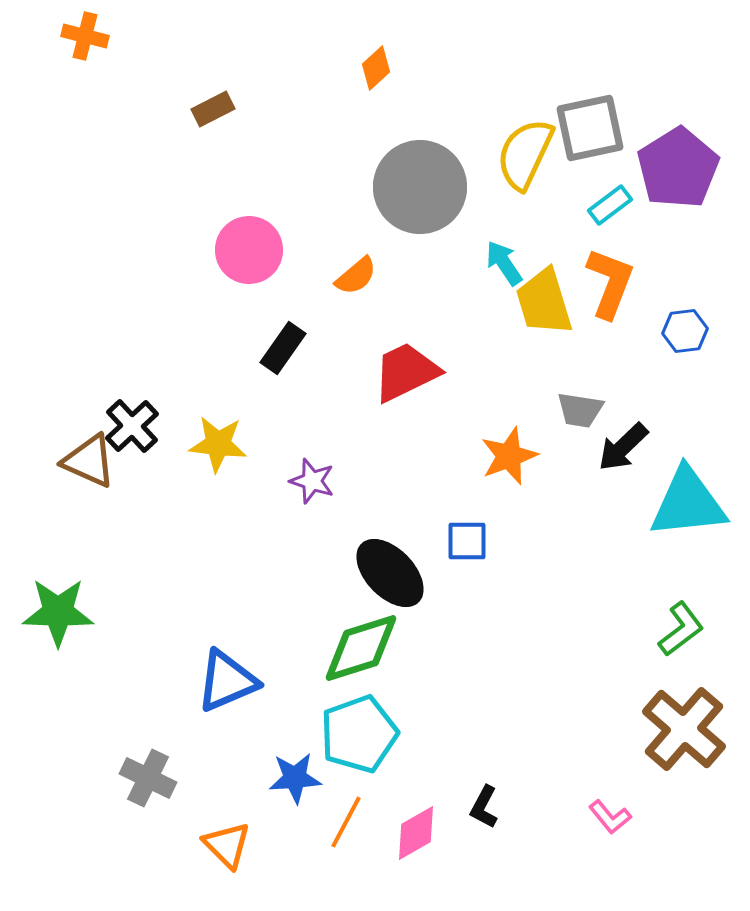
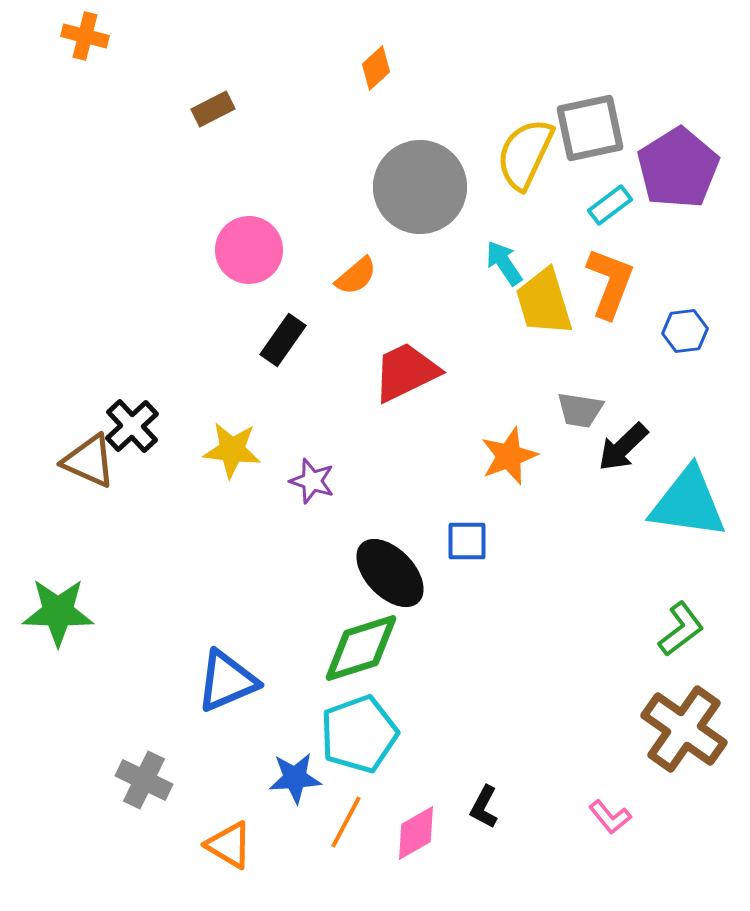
black rectangle: moved 8 px up
yellow star: moved 14 px right, 6 px down
cyan triangle: rotated 14 degrees clockwise
brown cross: rotated 6 degrees counterclockwise
gray cross: moved 4 px left, 2 px down
orange triangle: moved 2 px right; rotated 14 degrees counterclockwise
